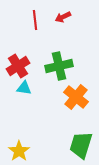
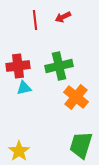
red cross: rotated 25 degrees clockwise
cyan triangle: rotated 21 degrees counterclockwise
